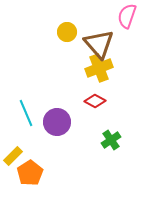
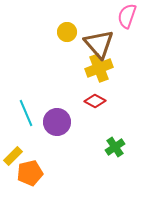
green cross: moved 4 px right, 7 px down
orange pentagon: rotated 20 degrees clockwise
